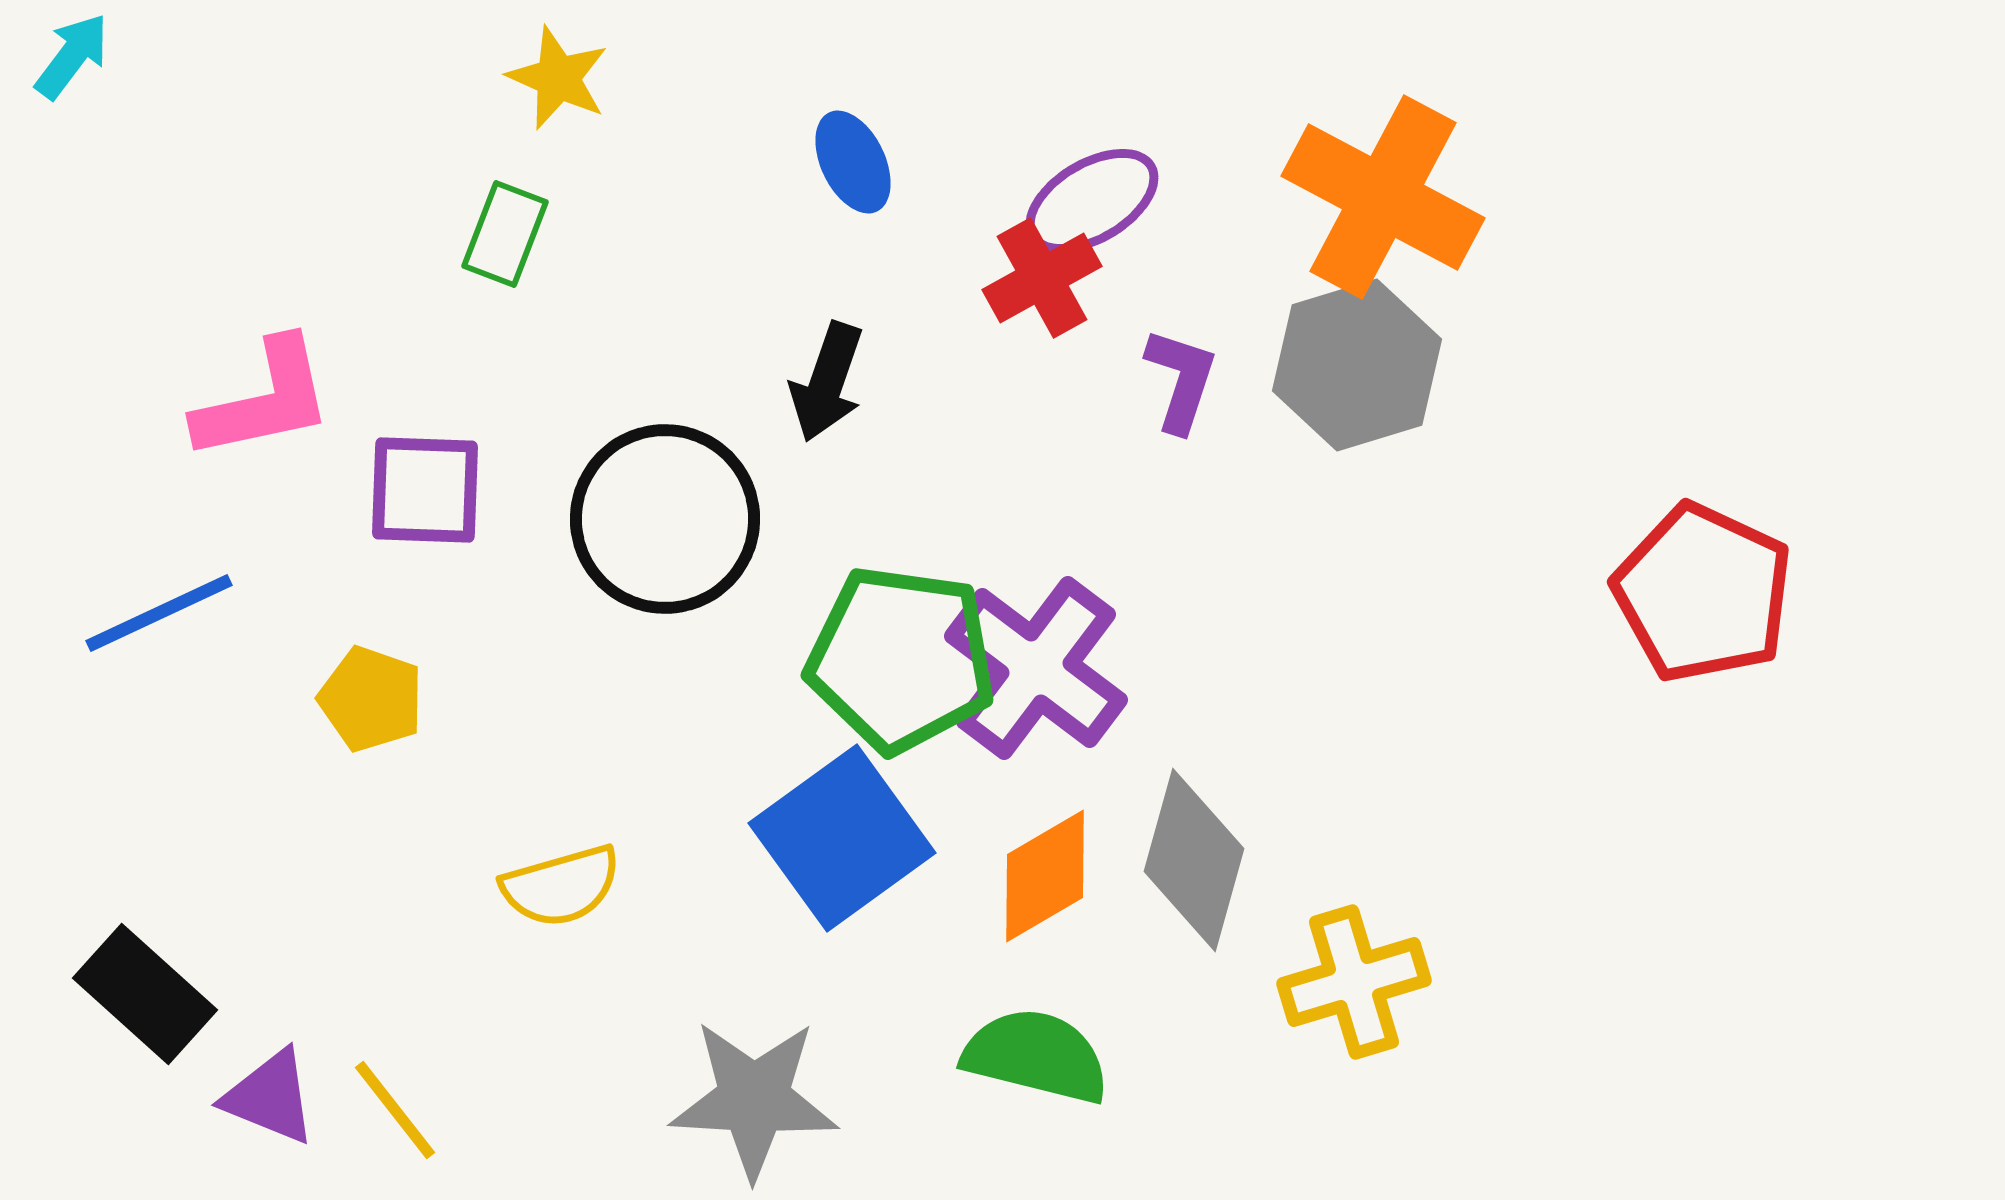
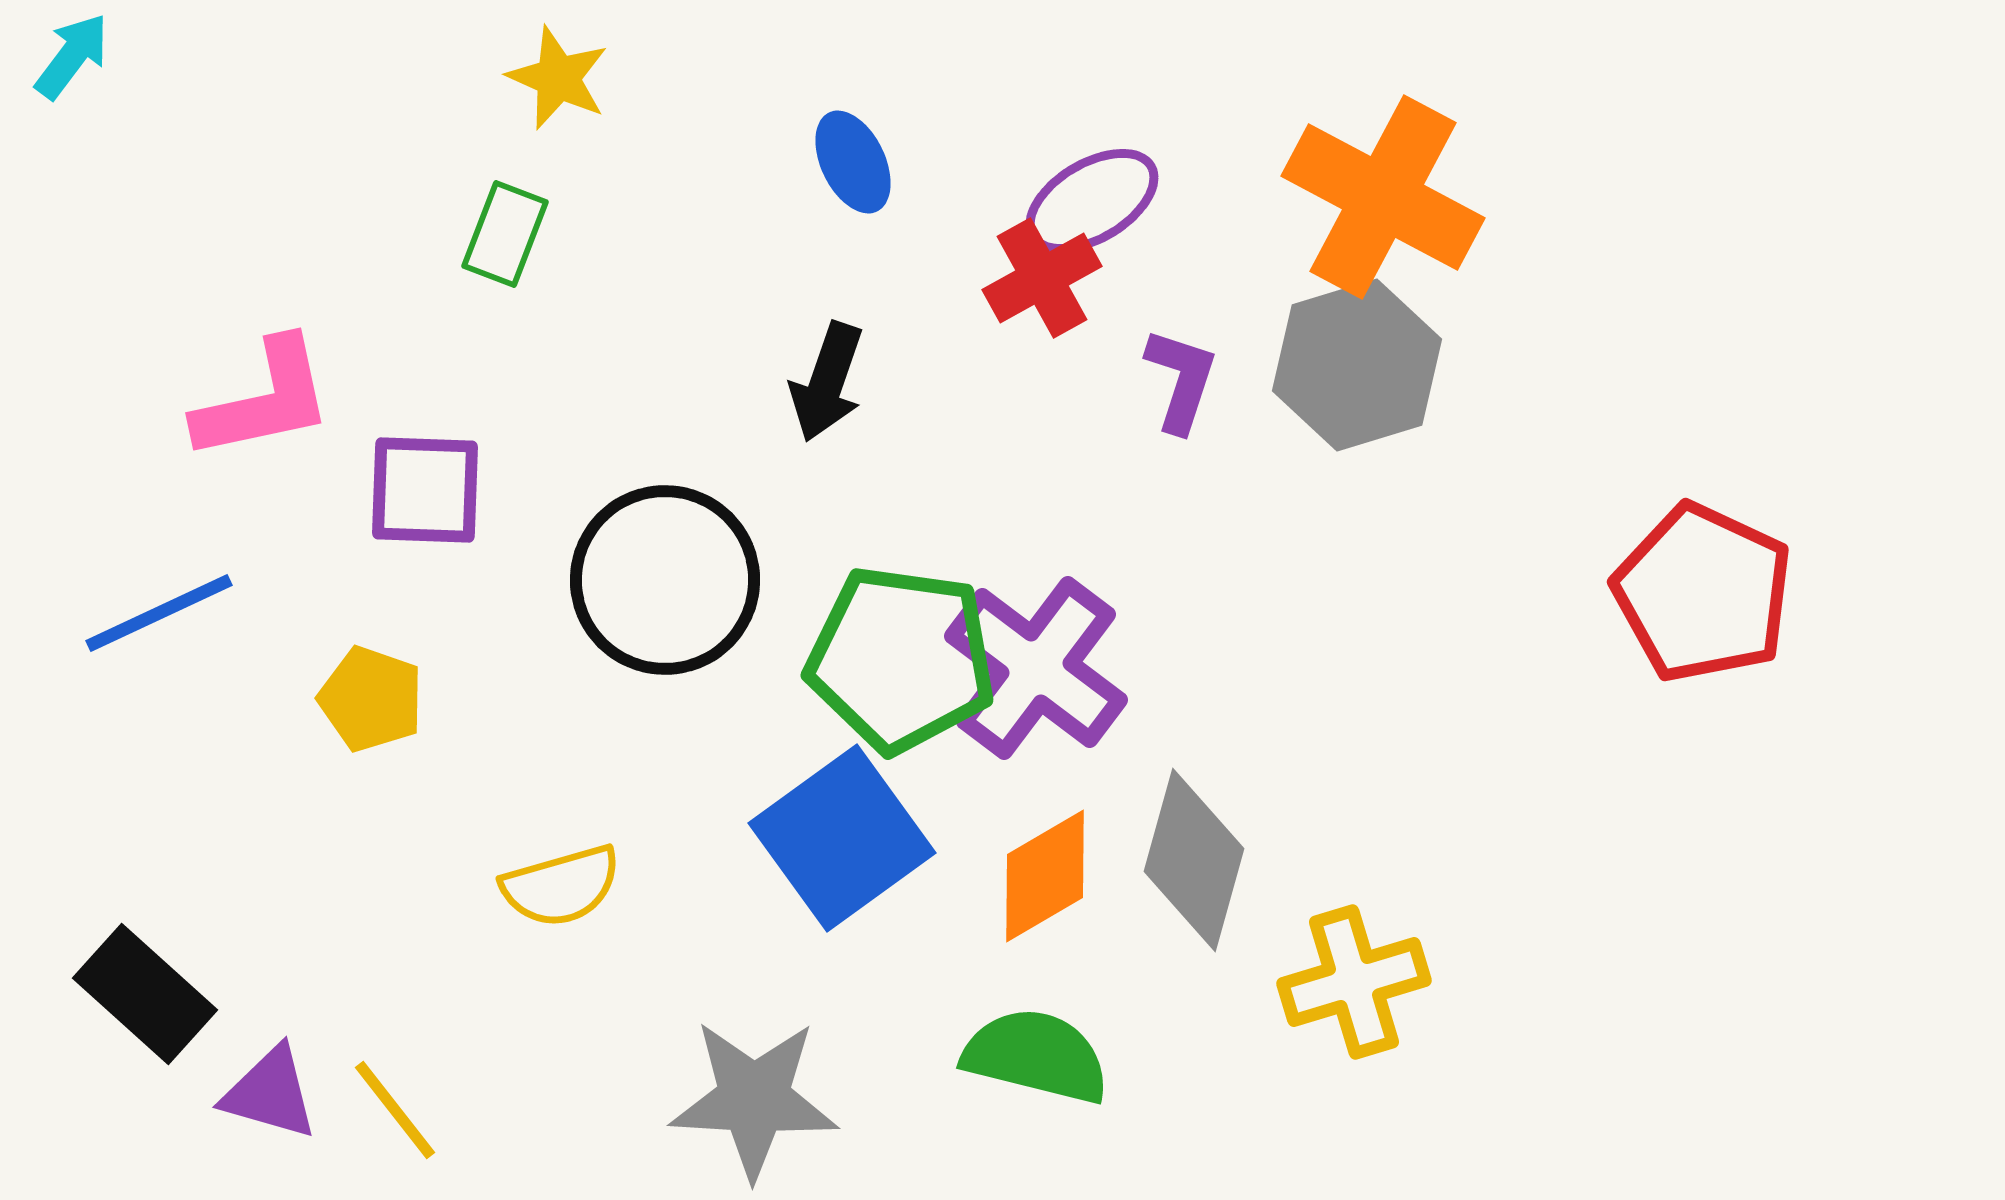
black circle: moved 61 px down
purple triangle: moved 4 px up; rotated 6 degrees counterclockwise
